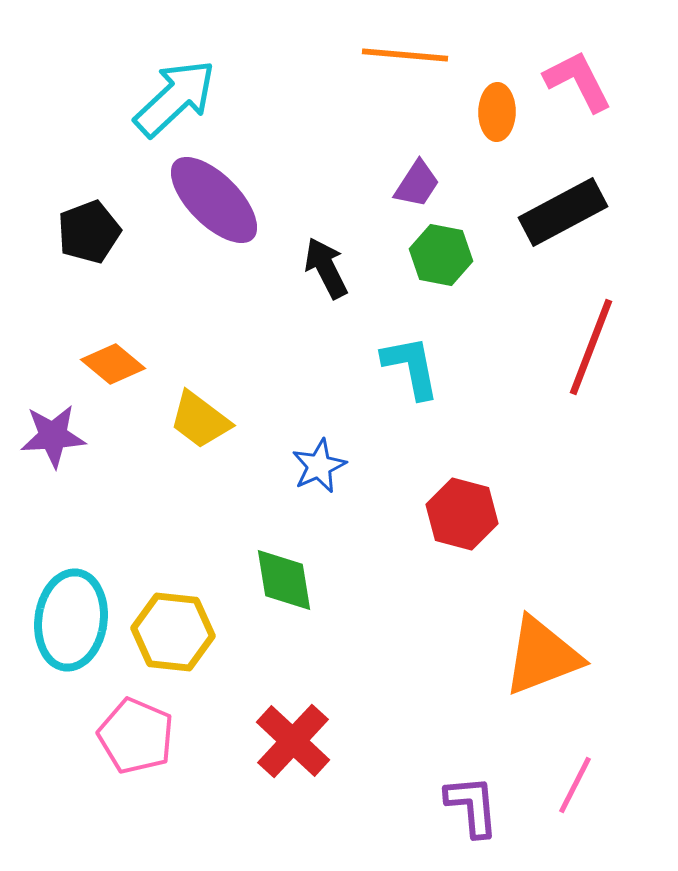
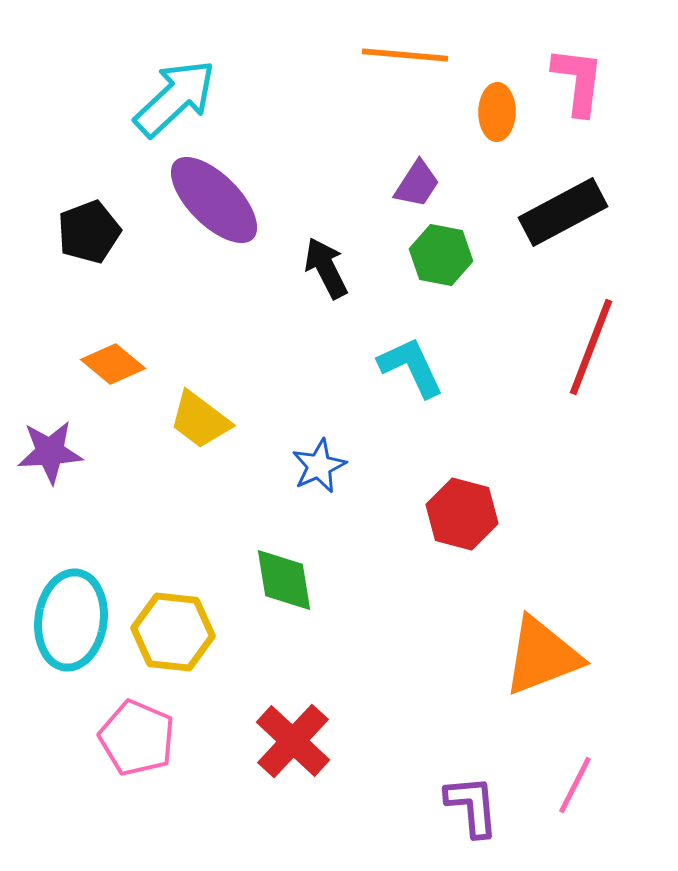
pink L-shape: rotated 34 degrees clockwise
cyan L-shape: rotated 14 degrees counterclockwise
purple star: moved 3 px left, 16 px down
pink pentagon: moved 1 px right, 2 px down
